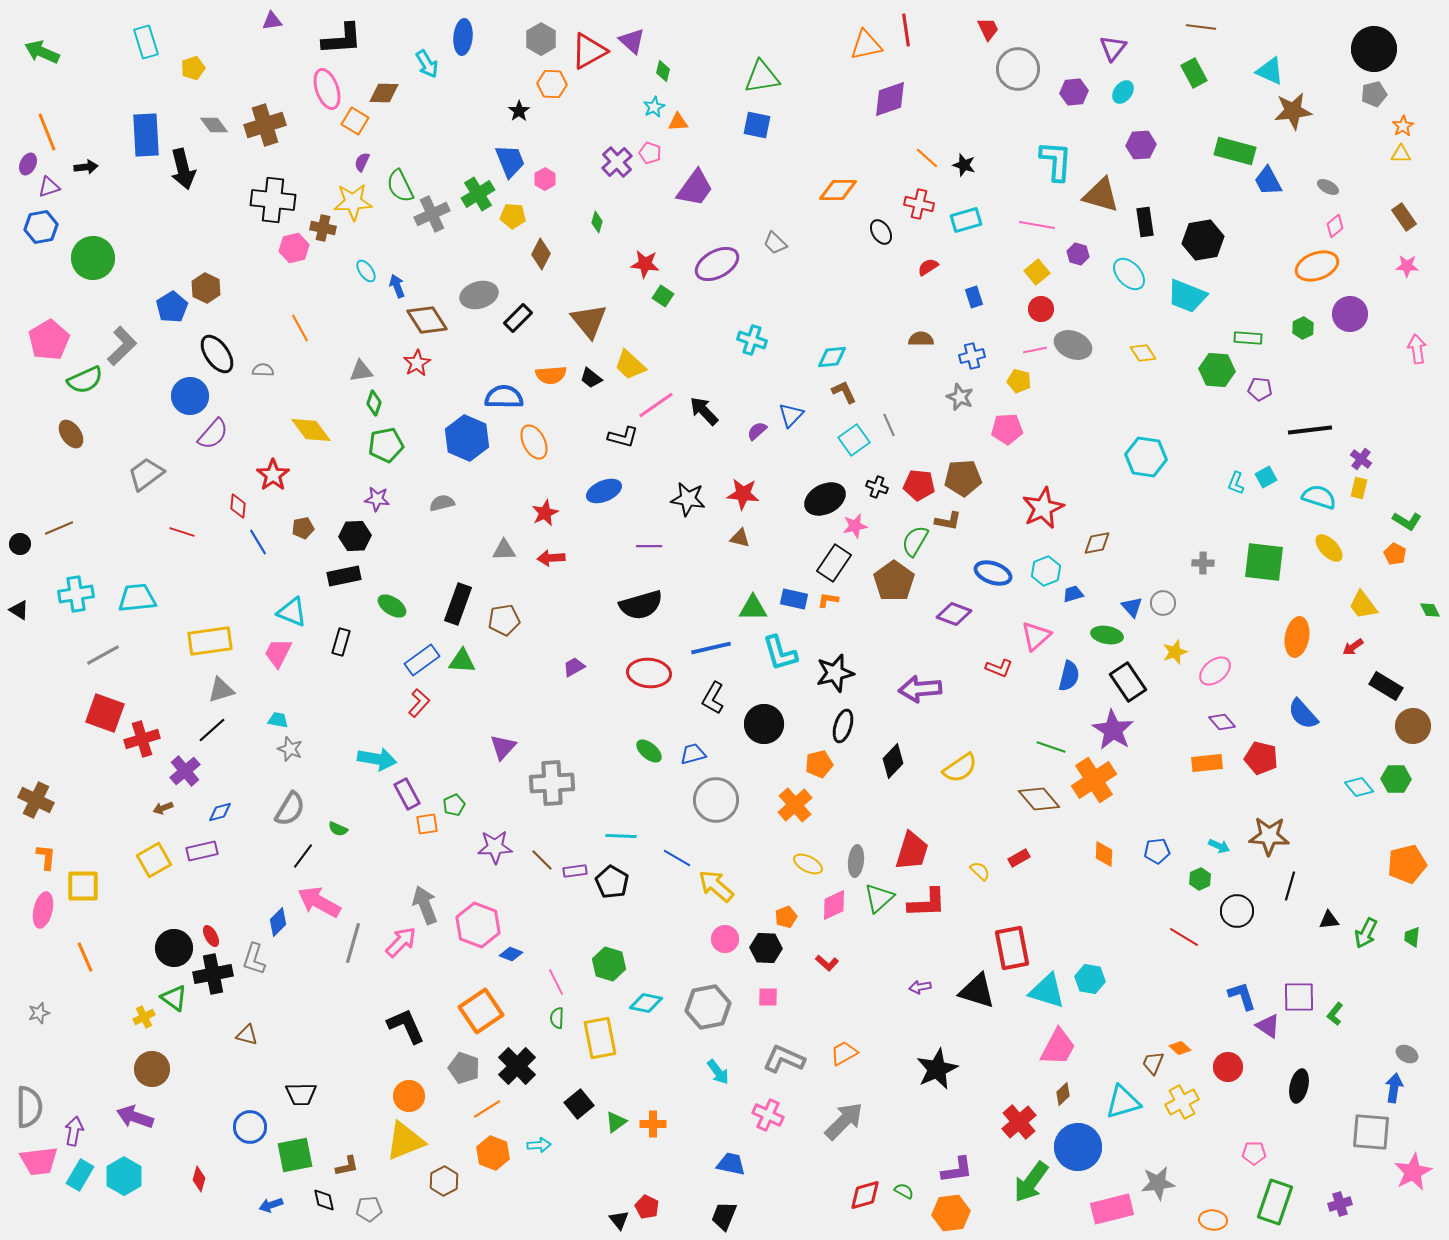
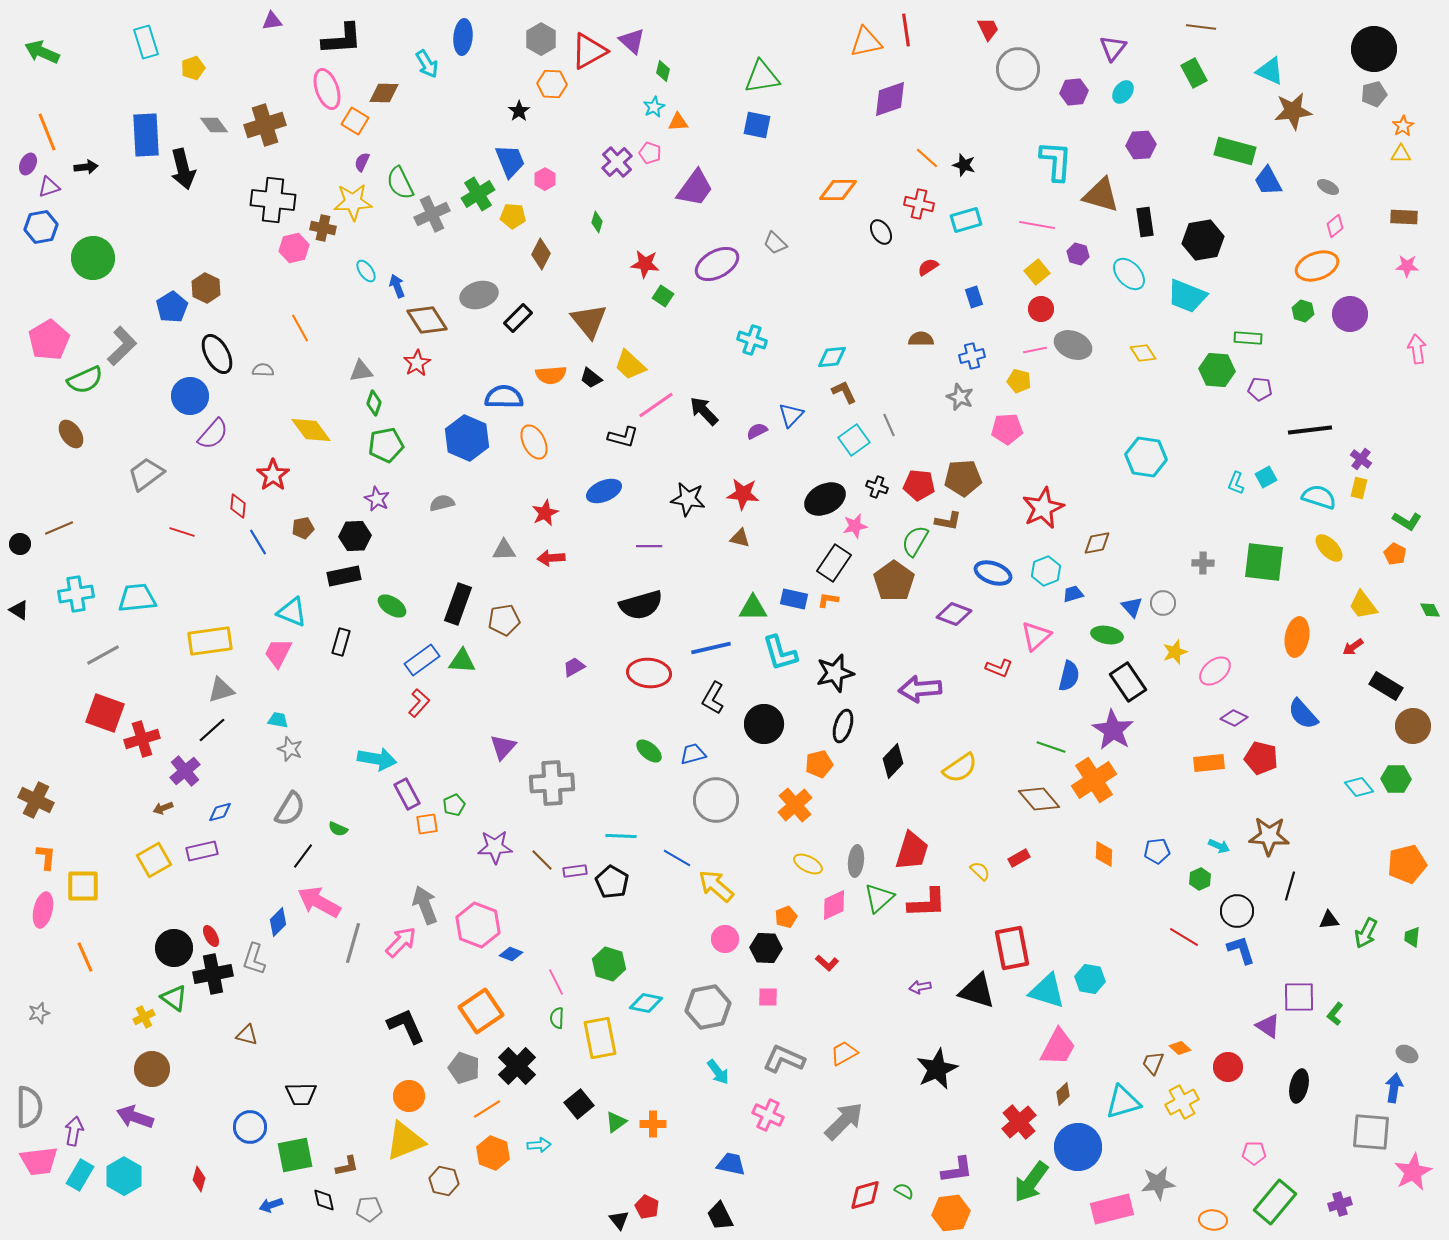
orange triangle at (866, 45): moved 3 px up
green semicircle at (400, 186): moved 3 px up
brown rectangle at (1404, 217): rotated 52 degrees counterclockwise
green hexagon at (1303, 328): moved 17 px up; rotated 15 degrees counterclockwise
black ellipse at (217, 354): rotated 6 degrees clockwise
purple semicircle at (757, 431): rotated 15 degrees clockwise
purple star at (377, 499): rotated 20 degrees clockwise
purple diamond at (1222, 722): moved 12 px right, 4 px up; rotated 24 degrees counterclockwise
orange rectangle at (1207, 763): moved 2 px right
blue L-shape at (1242, 996): moved 1 px left, 46 px up
brown hexagon at (444, 1181): rotated 20 degrees counterclockwise
green rectangle at (1275, 1202): rotated 21 degrees clockwise
black trapezoid at (724, 1216): moved 4 px left; rotated 48 degrees counterclockwise
